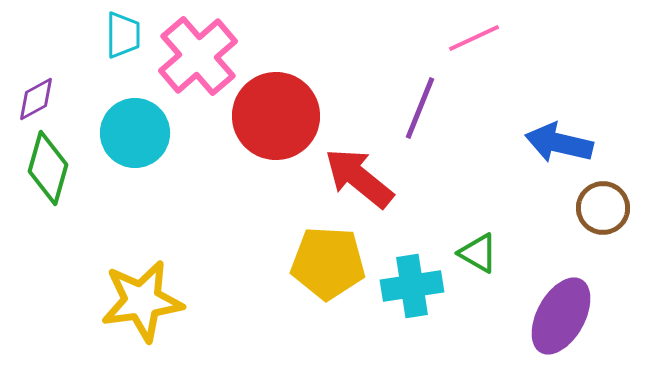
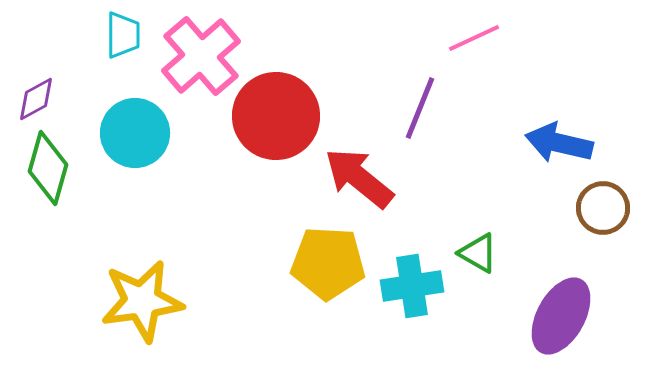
pink cross: moved 3 px right
